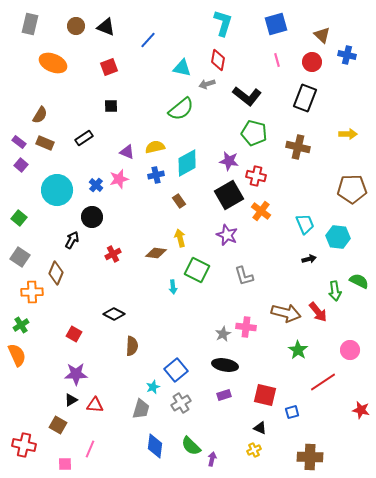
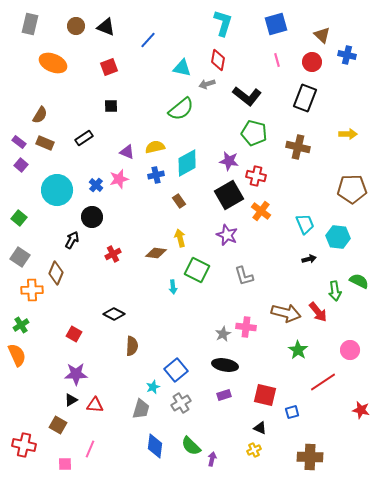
orange cross at (32, 292): moved 2 px up
